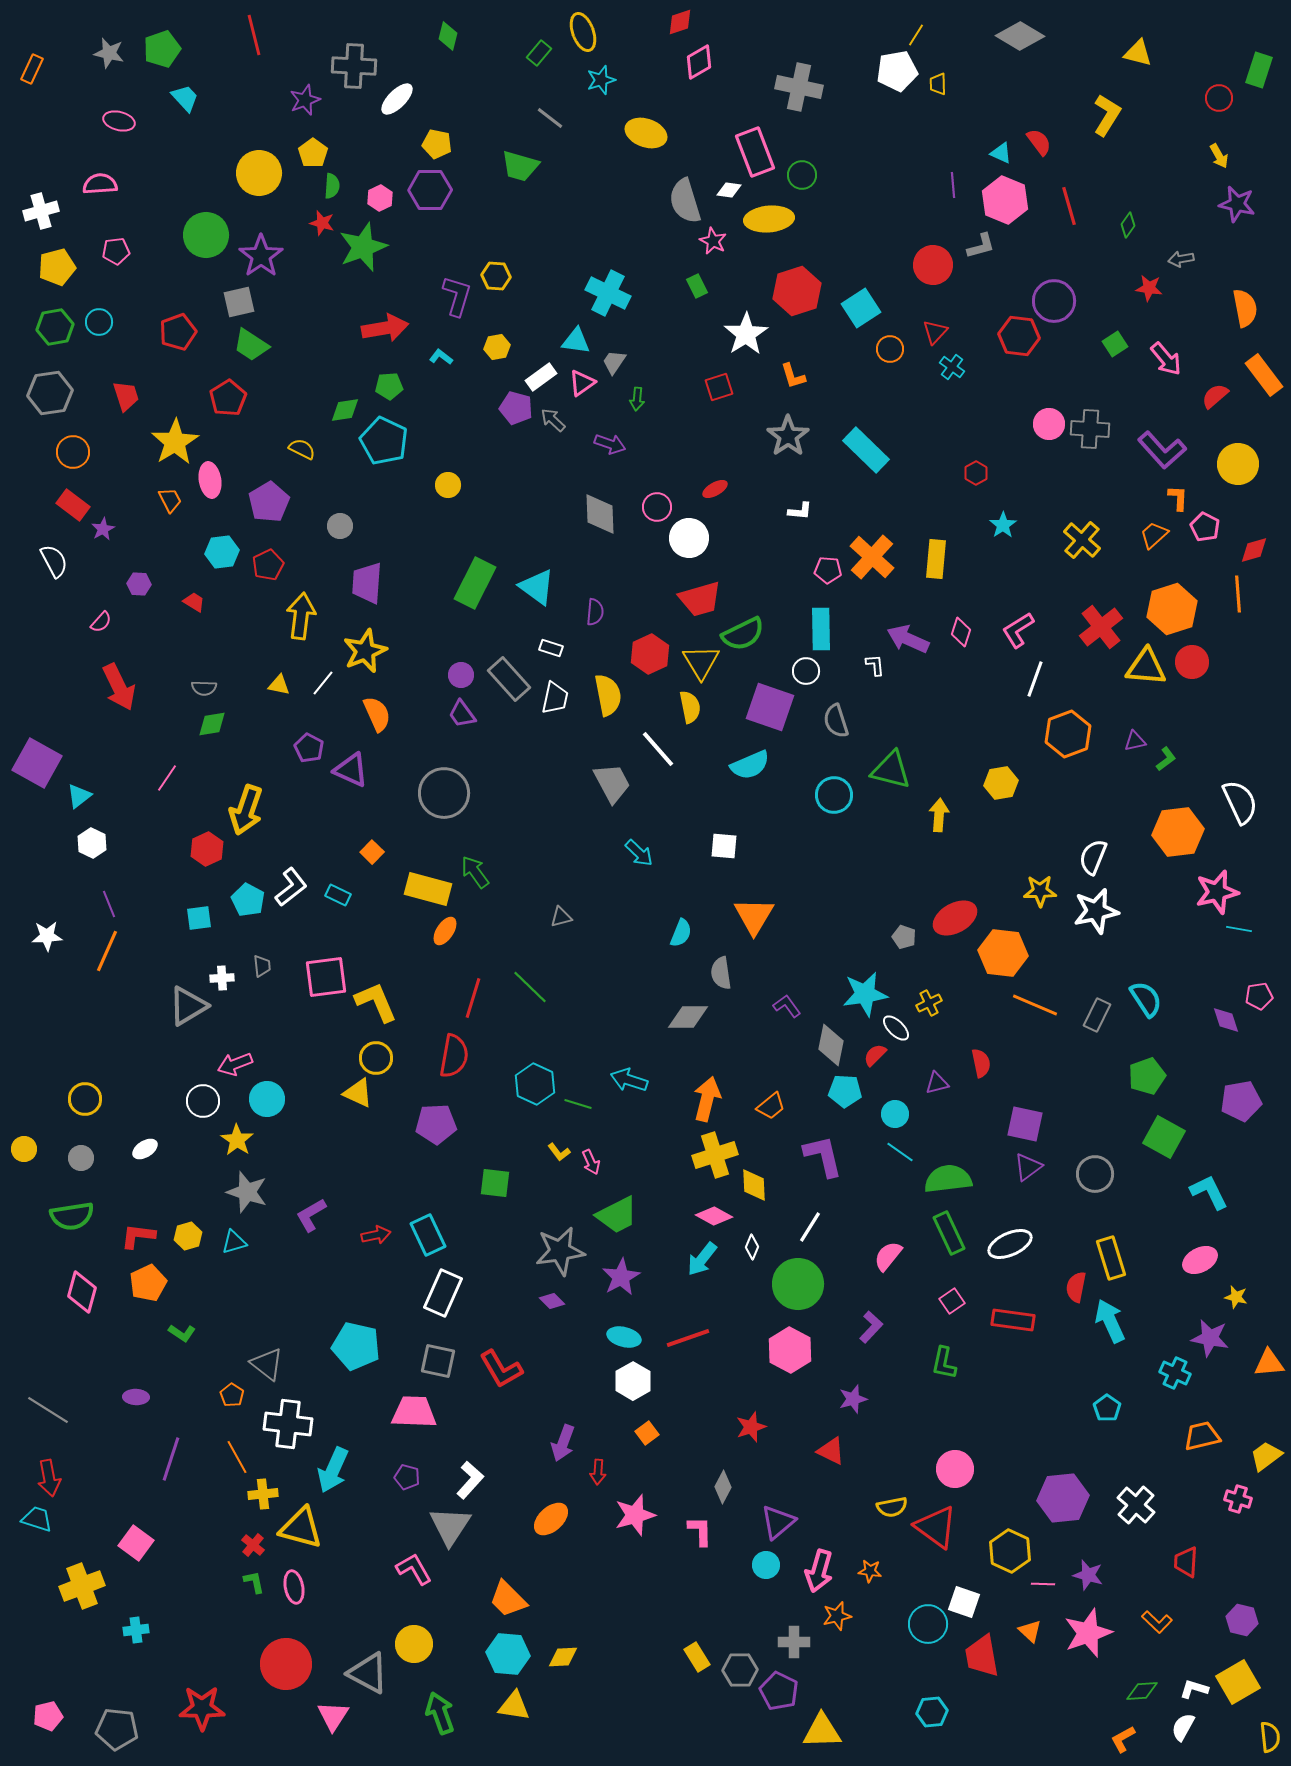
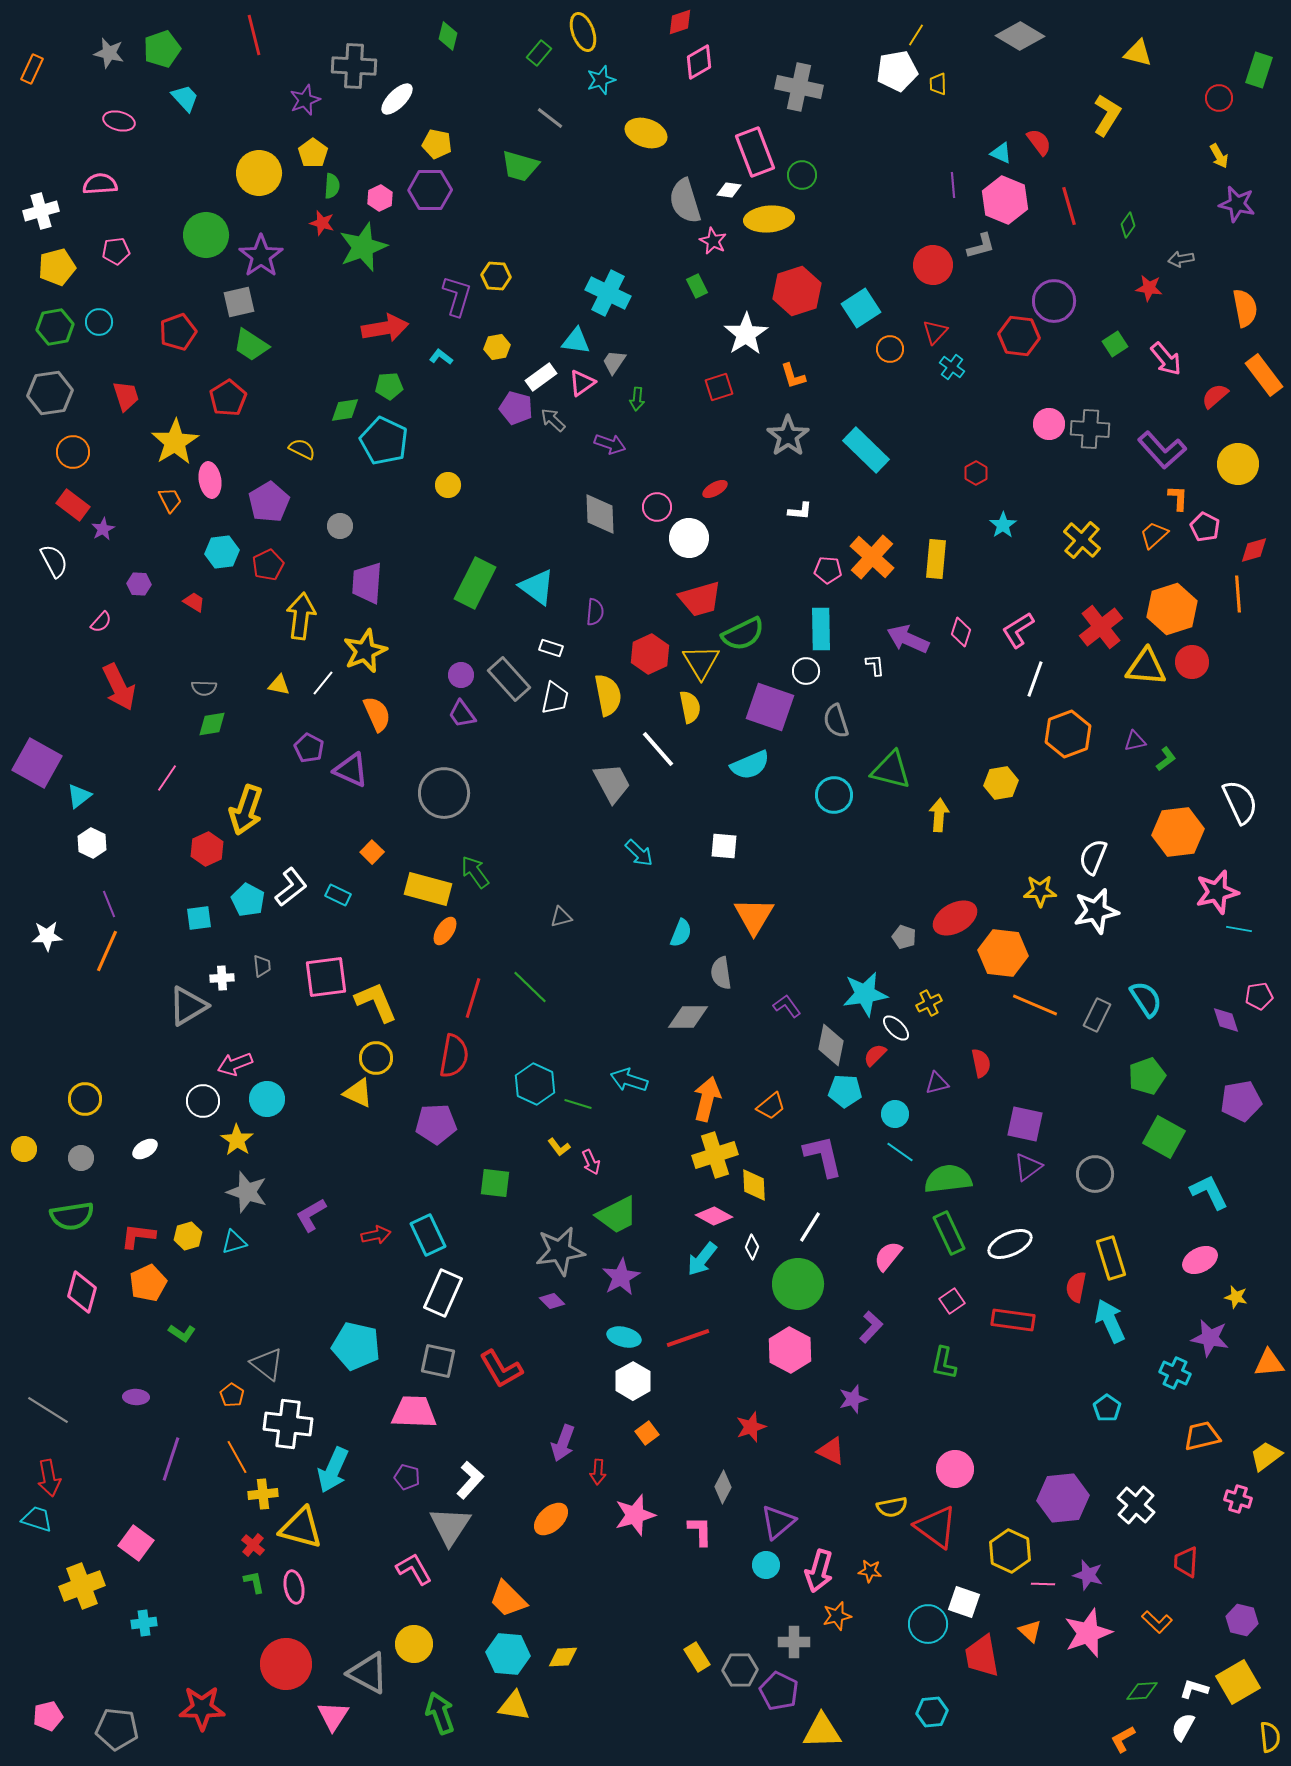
yellow L-shape at (559, 1152): moved 5 px up
cyan cross at (136, 1630): moved 8 px right, 7 px up
